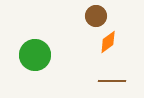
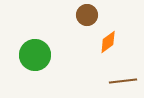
brown circle: moved 9 px left, 1 px up
brown line: moved 11 px right; rotated 8 degrees counterclockwise
